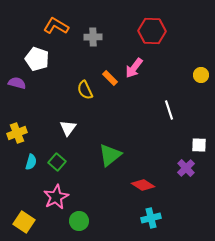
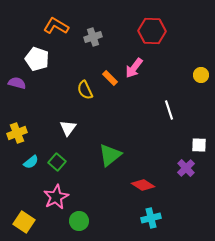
gray cross: rotated 18 degrees counterclockwise
cyan semicircle: rotated 35 degrees clockwise
